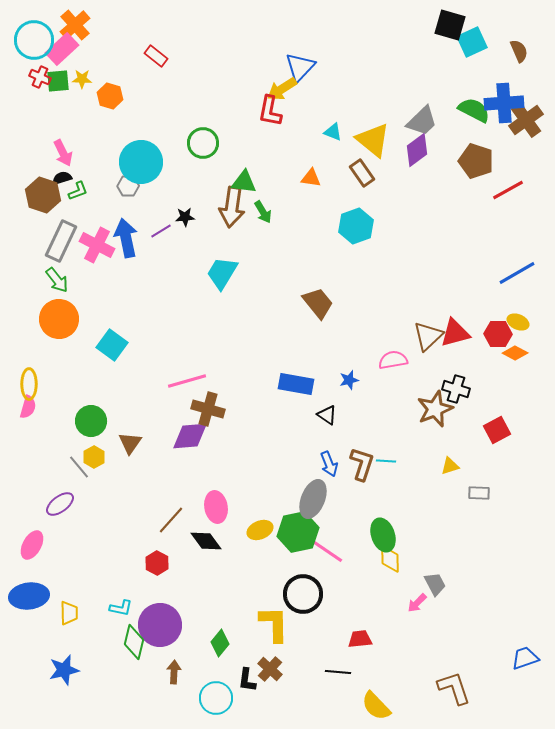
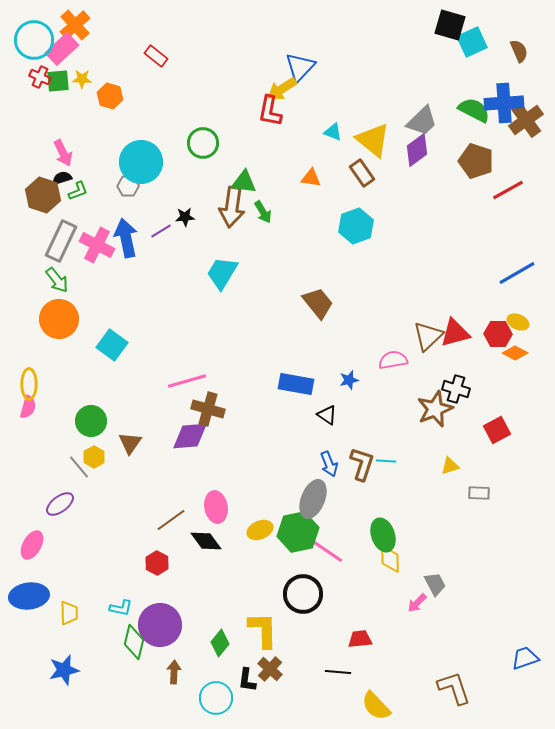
brown line at (171, 520): rotated 12 degrees clockwise
yellow L-shape at (274, 624): moved 11 px left, 6 px down
